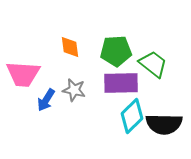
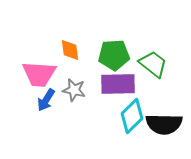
orange diamond: moved 3 px down
green pentagon: moved 2 px left, 4 px down
pink trapezoid: moved 16 px right
purple rectangle: moved 3 px left, 1 px down
